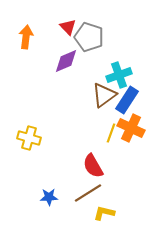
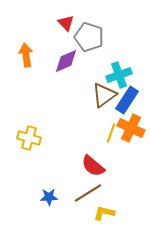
red triangle: moved 2 px left, 4 px up
orange arrow: moved 18 px down; rotated 15 degrees counterclockwise
red semicircle: rotated 20 degrees counterclockwise
